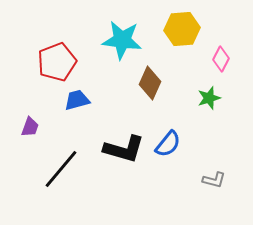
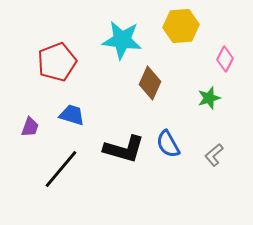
yellow hexagon: moved 1 px left, 3 px up
pink diamond: moved 4 px right
blue trapezoid: moved 5 px left, 15 px down; rotated 32 degrees clockwise
blue semicircle: rotated 112 degrees clockwise
gray L-shape: moved 25 px up; rotated 125 degrees clockwise
